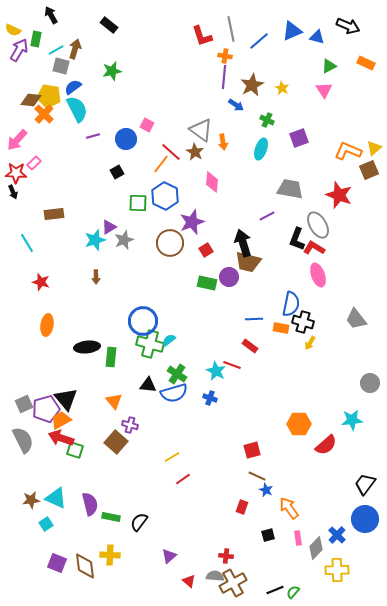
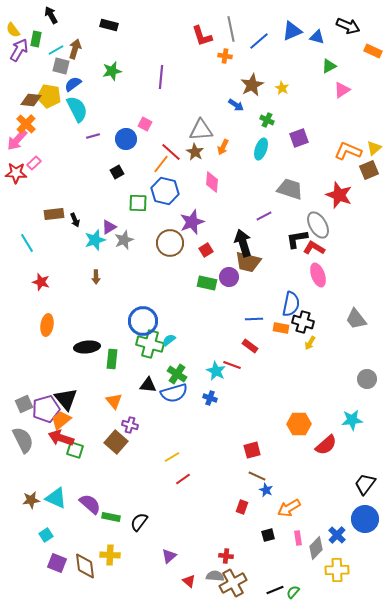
black rectangle at (109, 25): rotated 24 degrees counterclockwise
yellow semicircle at (13, 30): rotated 28 degrees clockwise
orange rectangle at (366, 63): moved 7 px right, 12 px up
purple line at (224, 77): moved 63 px left
blue semicircle at (73, 87): moved 3 px up
pink triangle at (324, 90): moved 18 px right; rotated 30 degrees clockwise
orange cross at (44, 114): moved 18 px left, 10 px down
pink square at (147, 125): moved 2 px left, 1 px up
gray triangle at (201, 130): rotated 40 degrees counterclockwise
orange arrow at (223, 142): moved 5 px down; rotated 35 degrees clockwise
gray trapezoid at (290, 189): rotated 8 degrees clockwise
black arrow at (13, 192): moved 62 px right, 28 px down
blue hexagon at (165, 196): moved 5 px up; rotated 12 degrees counterclockwise
purple line at (267, 216): moved 3 px left
black L-shape at (297, 239): rotated 60 degrees clockwise
green rectangle at (111, 357): moved 1 px right, 2 px down
gray circle at (370, 383): moved 3 px left, 4 px up
orange trapezoid at (61, 420): rotated 10 degrees counterclockwise
purple semicircle at (90, 504): rotated 35 degrees counterclockwise
orange arrow at (289, 508): rotated 85 degrees counterclockwise
cyan square at (46, 524): moved 11 px down
